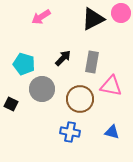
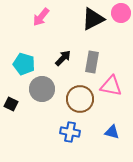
pink arrow: rotated 18 degrees counterclockwise
